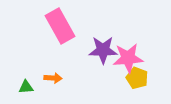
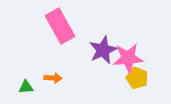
purple star: rotated 24 degrees counterclockwise
